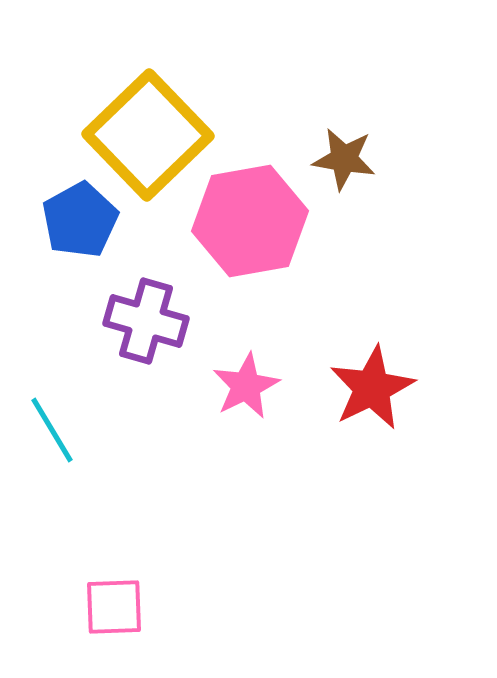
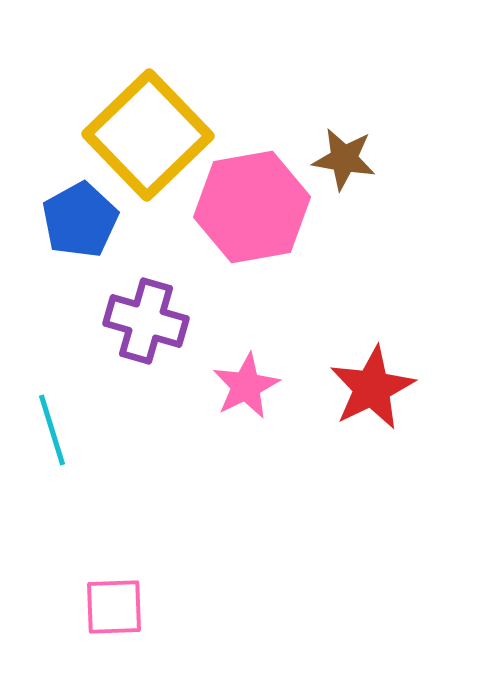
pink hexagon: moved 2 px right, 14 px up
cyan line: rotated 14 degrees clockwise
